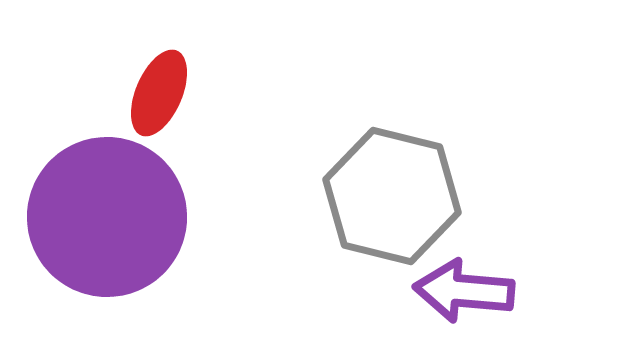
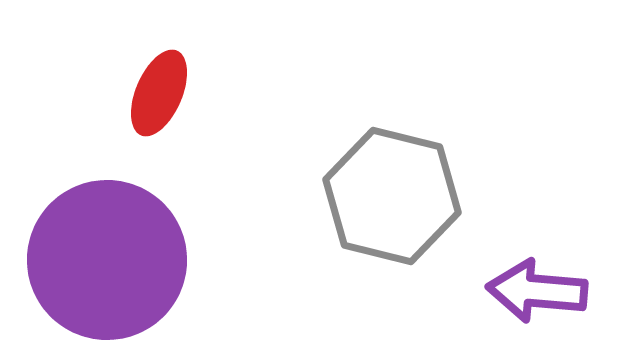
purple circle: moved 43 px down
purple arrow: moved 73 px right
